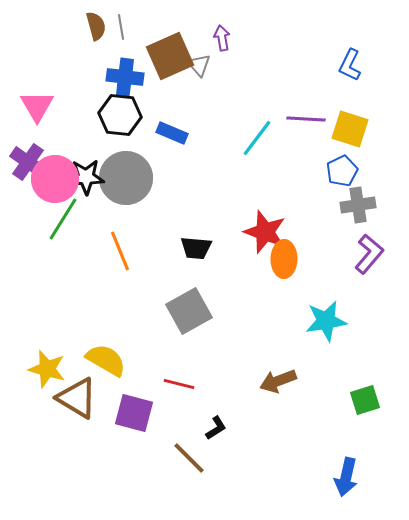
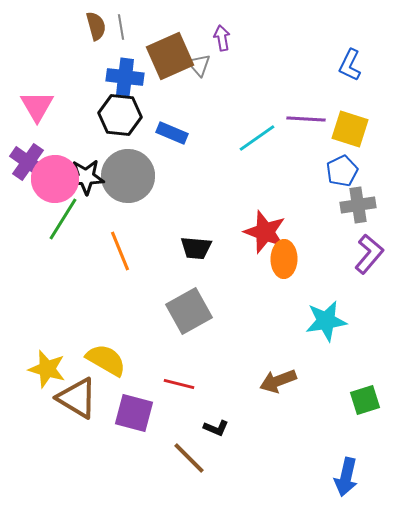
cyan line: rotated 18 degrees clockwise
gray circle: moved 2 px right, 2 px up
black L-shape: rotated 55 degrees clockwise
